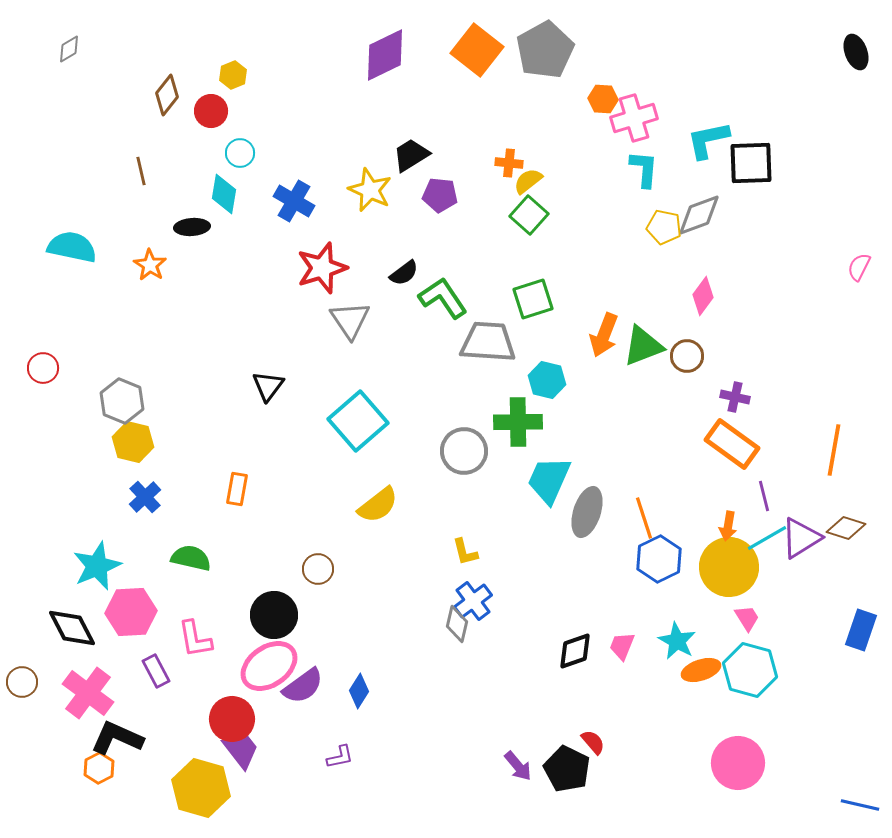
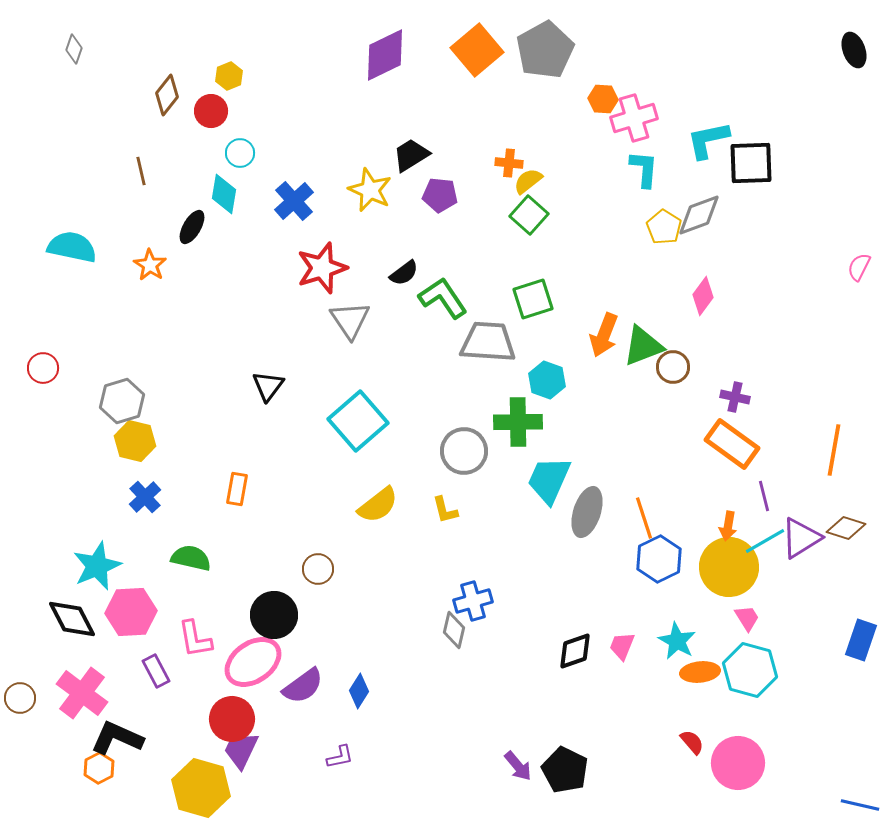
gray diamond at (69, 49): moved 5 px right; rotated 40 degrees counterclockwise
orange square at (477, 50): rotated 12 degrees clockwise
black ellipse at (856, 52): moved 2 px left, 2 px up
yellow hexagon at (233, 75): moved 4 px left, 1 px down
blue cross at (294, 201): rotated 18 degrees clockwise
black ellipse at (192, 227): rotated 56 degrees counterclockwise
yellow pentagon at (664, 227): rotated 20 degrees clockwise
brown circle at (687, 356): moved 14 px left, 11 px down
cyan hexagon at (547, 380): rotated 6 degrees clockwise
gray hexagon at (122, 401): rotated 21 degrees clockwise
yellow hexagon at (133, 442): moved 2 px right, 1 px up
cyan line at (767, 538): moved 2 px left, 3 px down
yellow L-shape at (465, 552): moved 20 px left, 42 px up
blue cross at (473, 601): rotated 21 degrees clockwise
gray diamond at (457, 624): moved 3 px left, 6 px down
black diamond at (72, 628): moved 9 px up
blue rectangle at (861, 630): moved 10 px down
pink ellipse at (269, 666): moved 16 px left, 4 px up
orange ellipse at (701, 670): moved 1 px left, 2 px down; rotated 12 degrees clockwise
brown circle at (22, 682): moved 2 px left, 16 px down
pink cross at (88, 693): moved 6 px left
red semicircle at (593, 742): moved 99 px right
purple trapezoid at (241, 750): rotated 117 degrees counterclockwise
black pentagon at (567, 769): moved 2 px left, 1 px down
